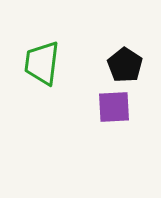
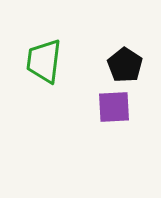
green trapezoid: moved 2 px right, 2 px up
